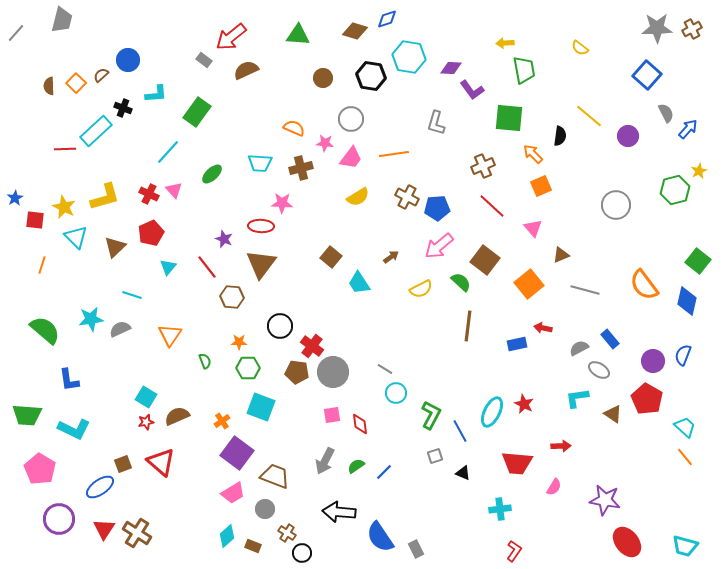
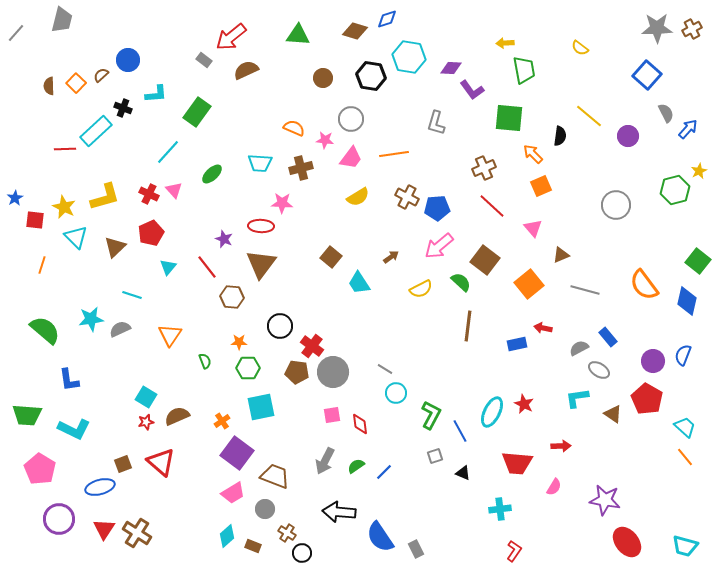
pink star at (325, 143): moved 3 px up
brown cross at (483, 166): moved 1 px right, 2 px down
blue rectangle at (610, 339): moved 2 px left, 2 px up
cyan square at (261, 407): rotated 32 degrees counterclockwise
blue ellipse at (100, 487): rotated 20 degrees clockwise
